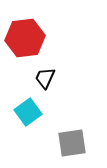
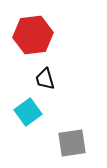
red hexagon: moved 8 px right, 3 px up
black trapezoid: moved 1 px down; rotated 40 degrees counterclockwise
